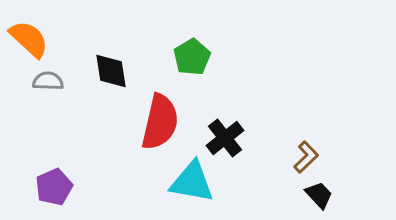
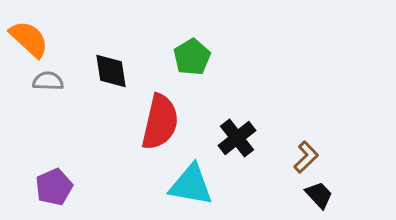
black cross: moved 12 px right
cyan triangle: moved 1 px left, 3 px down
